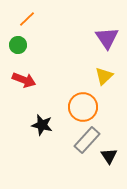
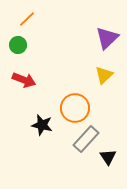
purple triangle: rotated 20 degrees clockwise
yellow triangle: moved 1 px up
orange circle: moved 8 px left, 1 px down
gray rectangle: moved 1 px left, 1 px up
black triangle: moved 1 px left, 1 px down
